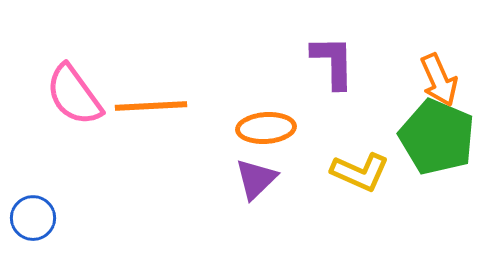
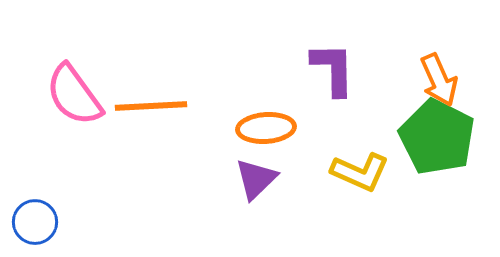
purple L-shape: moved 7 px down
green pentagon: rotated 4 degrees clockwise
blue circle: moved 2 px right, 4 px down
